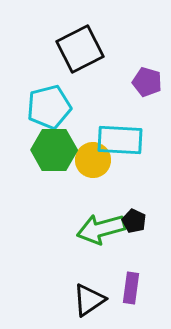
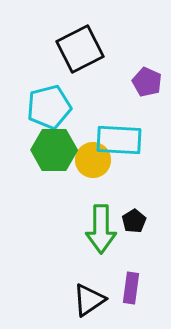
purple pentagon: rotated 8 degrees clockwise
cyan rectangle: moved 1 px left
black pentagon: rotated 15 degrees clockwise
green arrow: rotated 75 degrees counterclockwise
